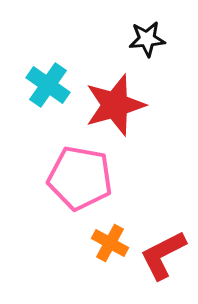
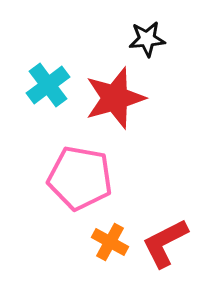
cyan cross: rotated 18 degrees clockwise
red star: moved 7 px up
orange cross: moved 1 px up
red L-shape: moved 2 px right, 12 px up
